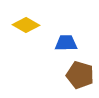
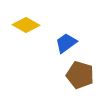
blue trapezoid: rotated 35 degrees counterclockwise
